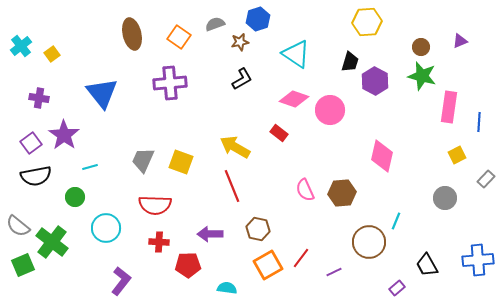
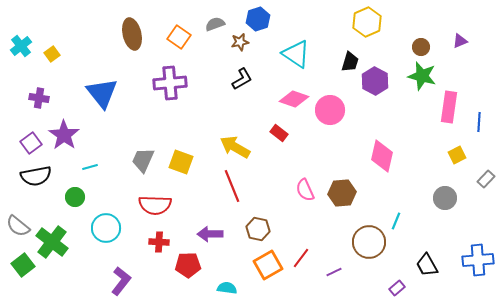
yellow hexagon at (367, 22): rotated 20 degrees counterclockwise
green square at (23, 265): rotated 15 degrees counterclockwise
